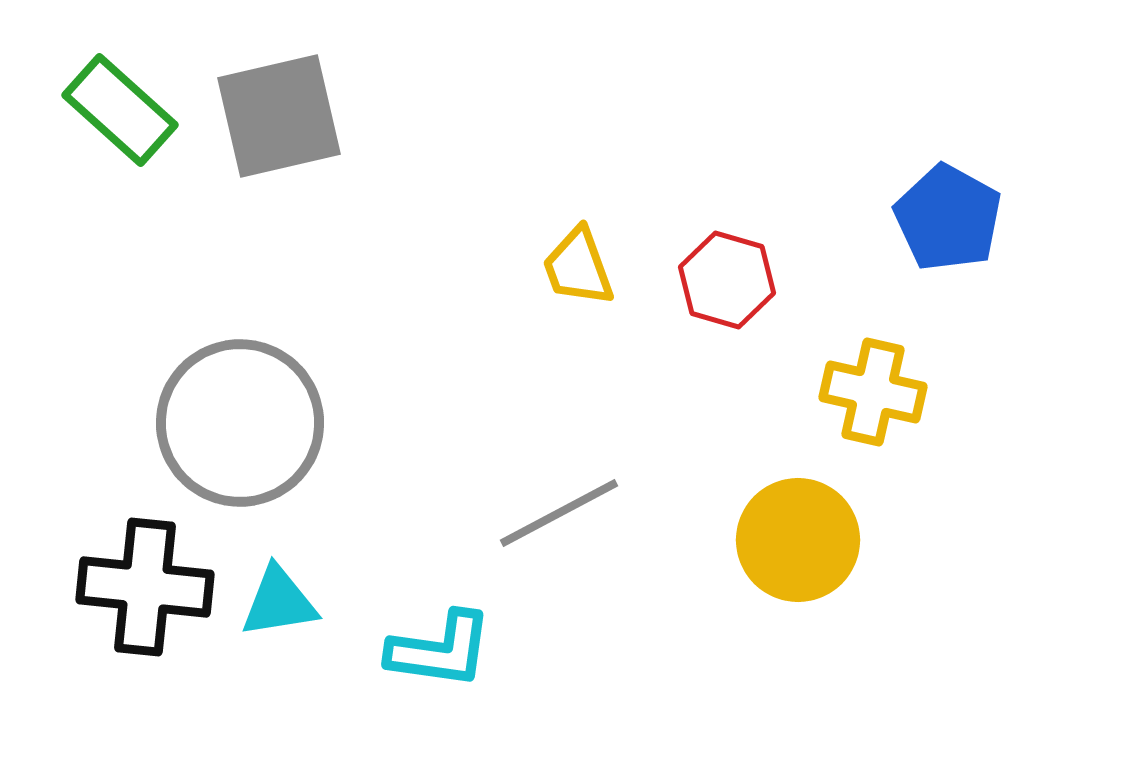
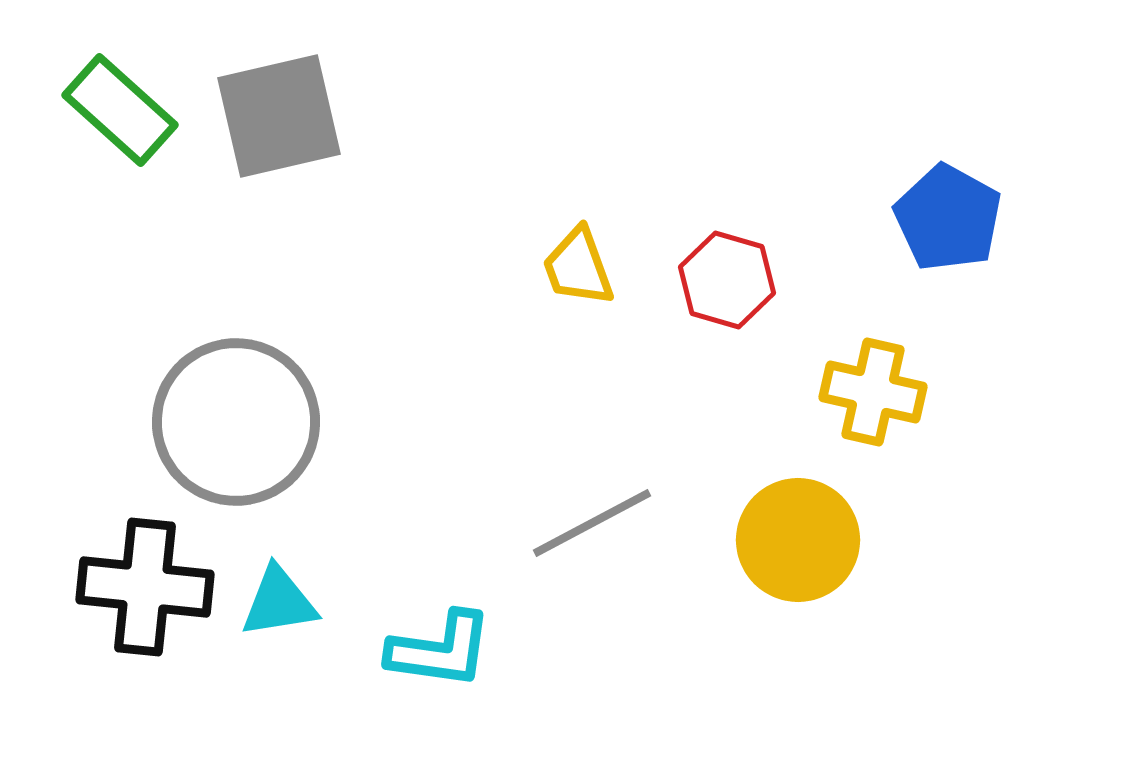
gray circle: moved 4 px left, 1 px up
gray line: moved 33 px right, 10 px down
